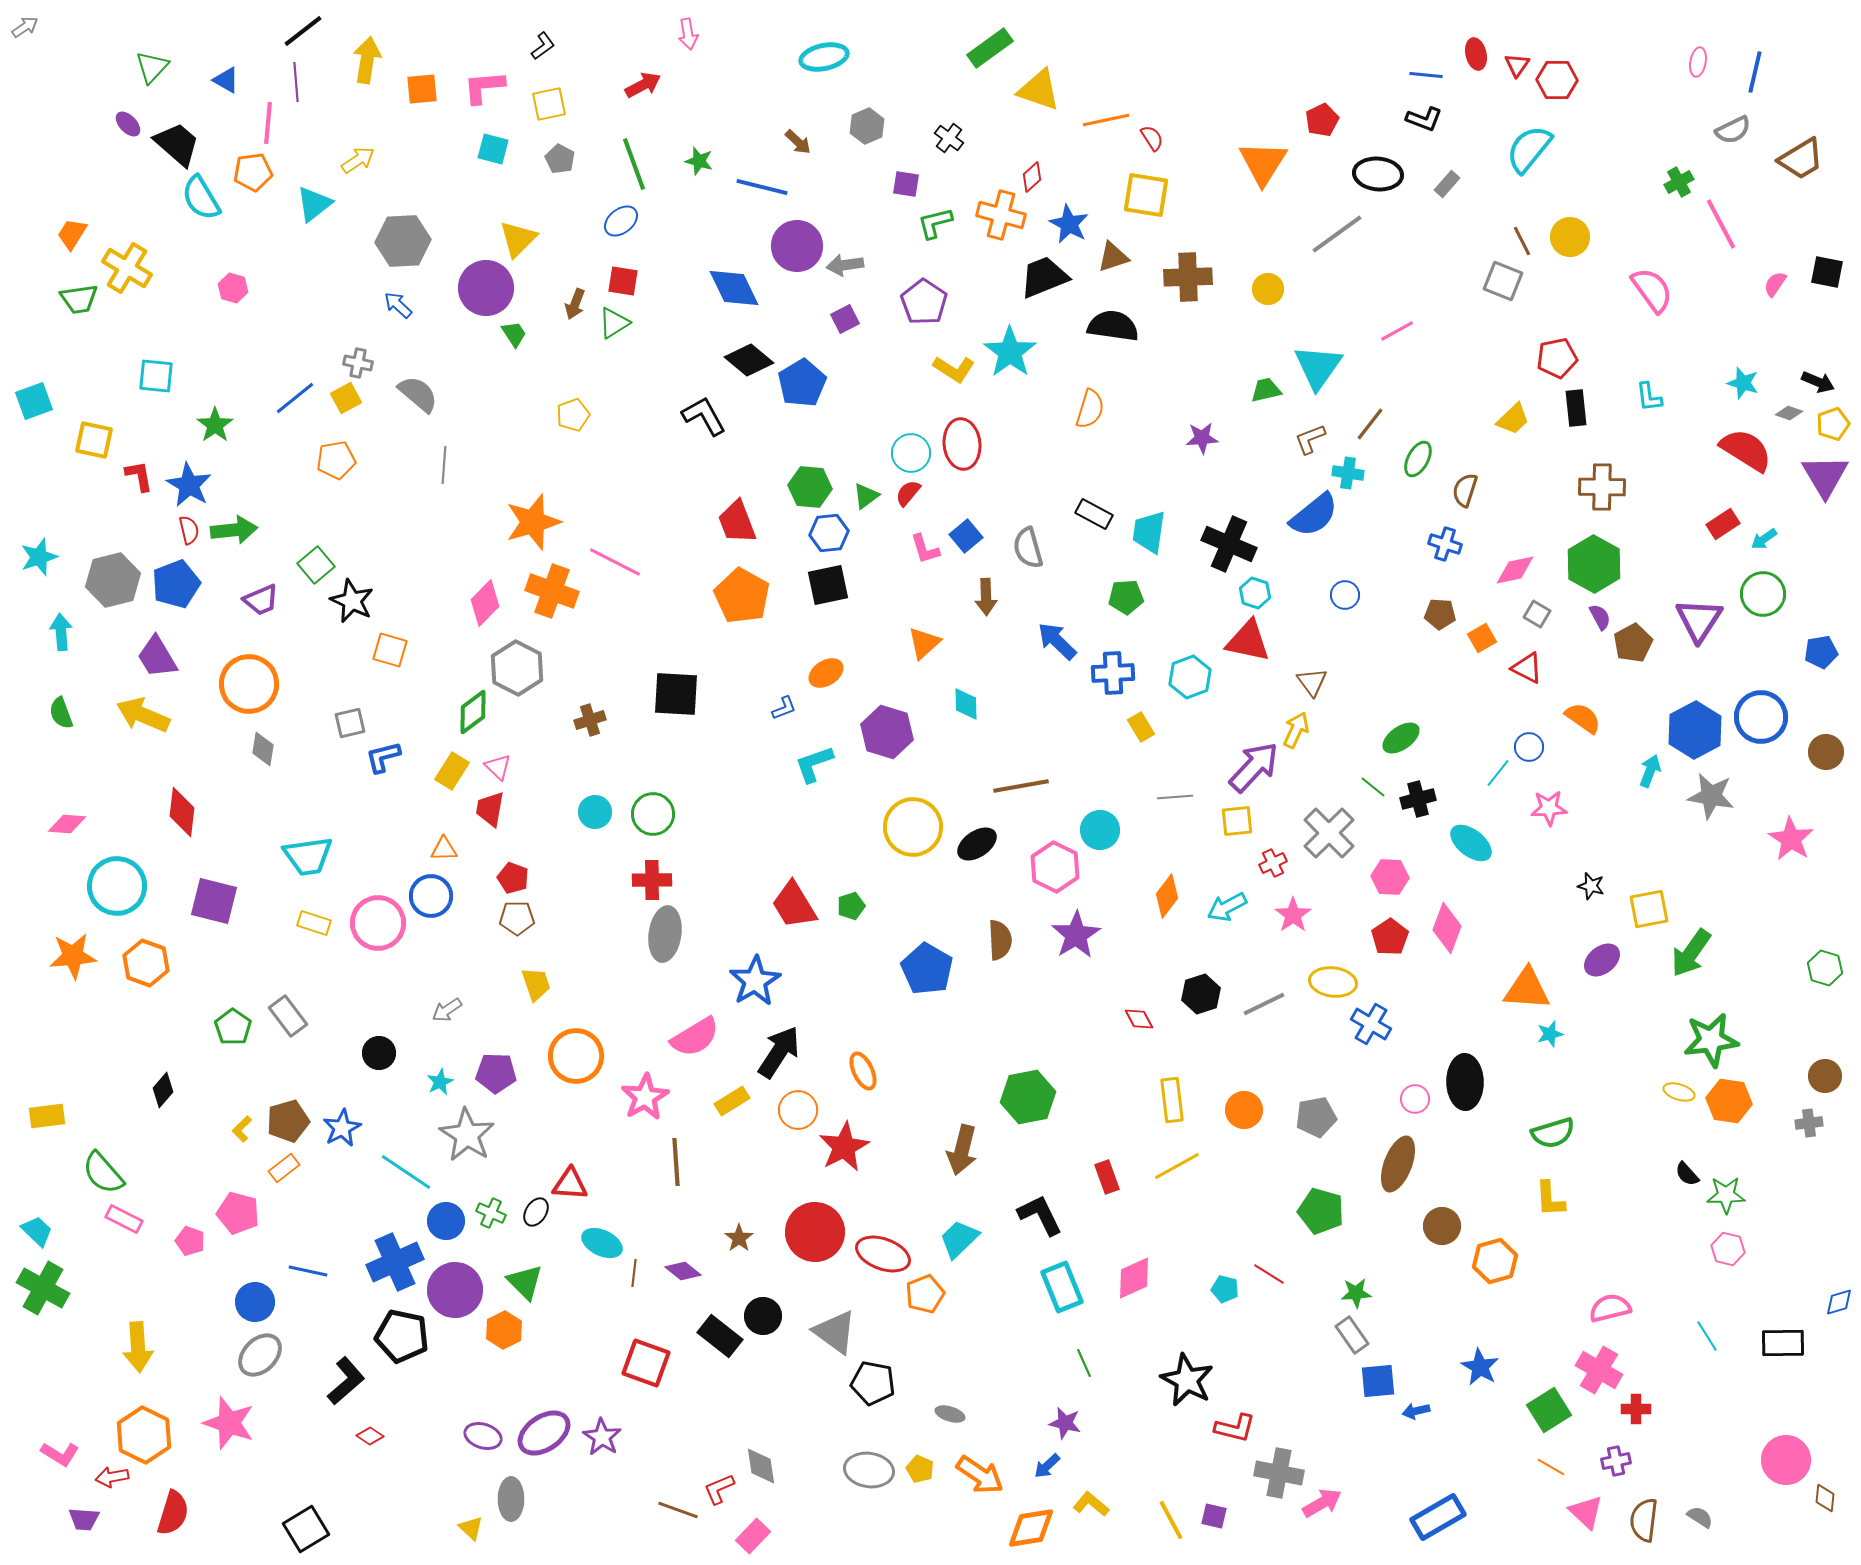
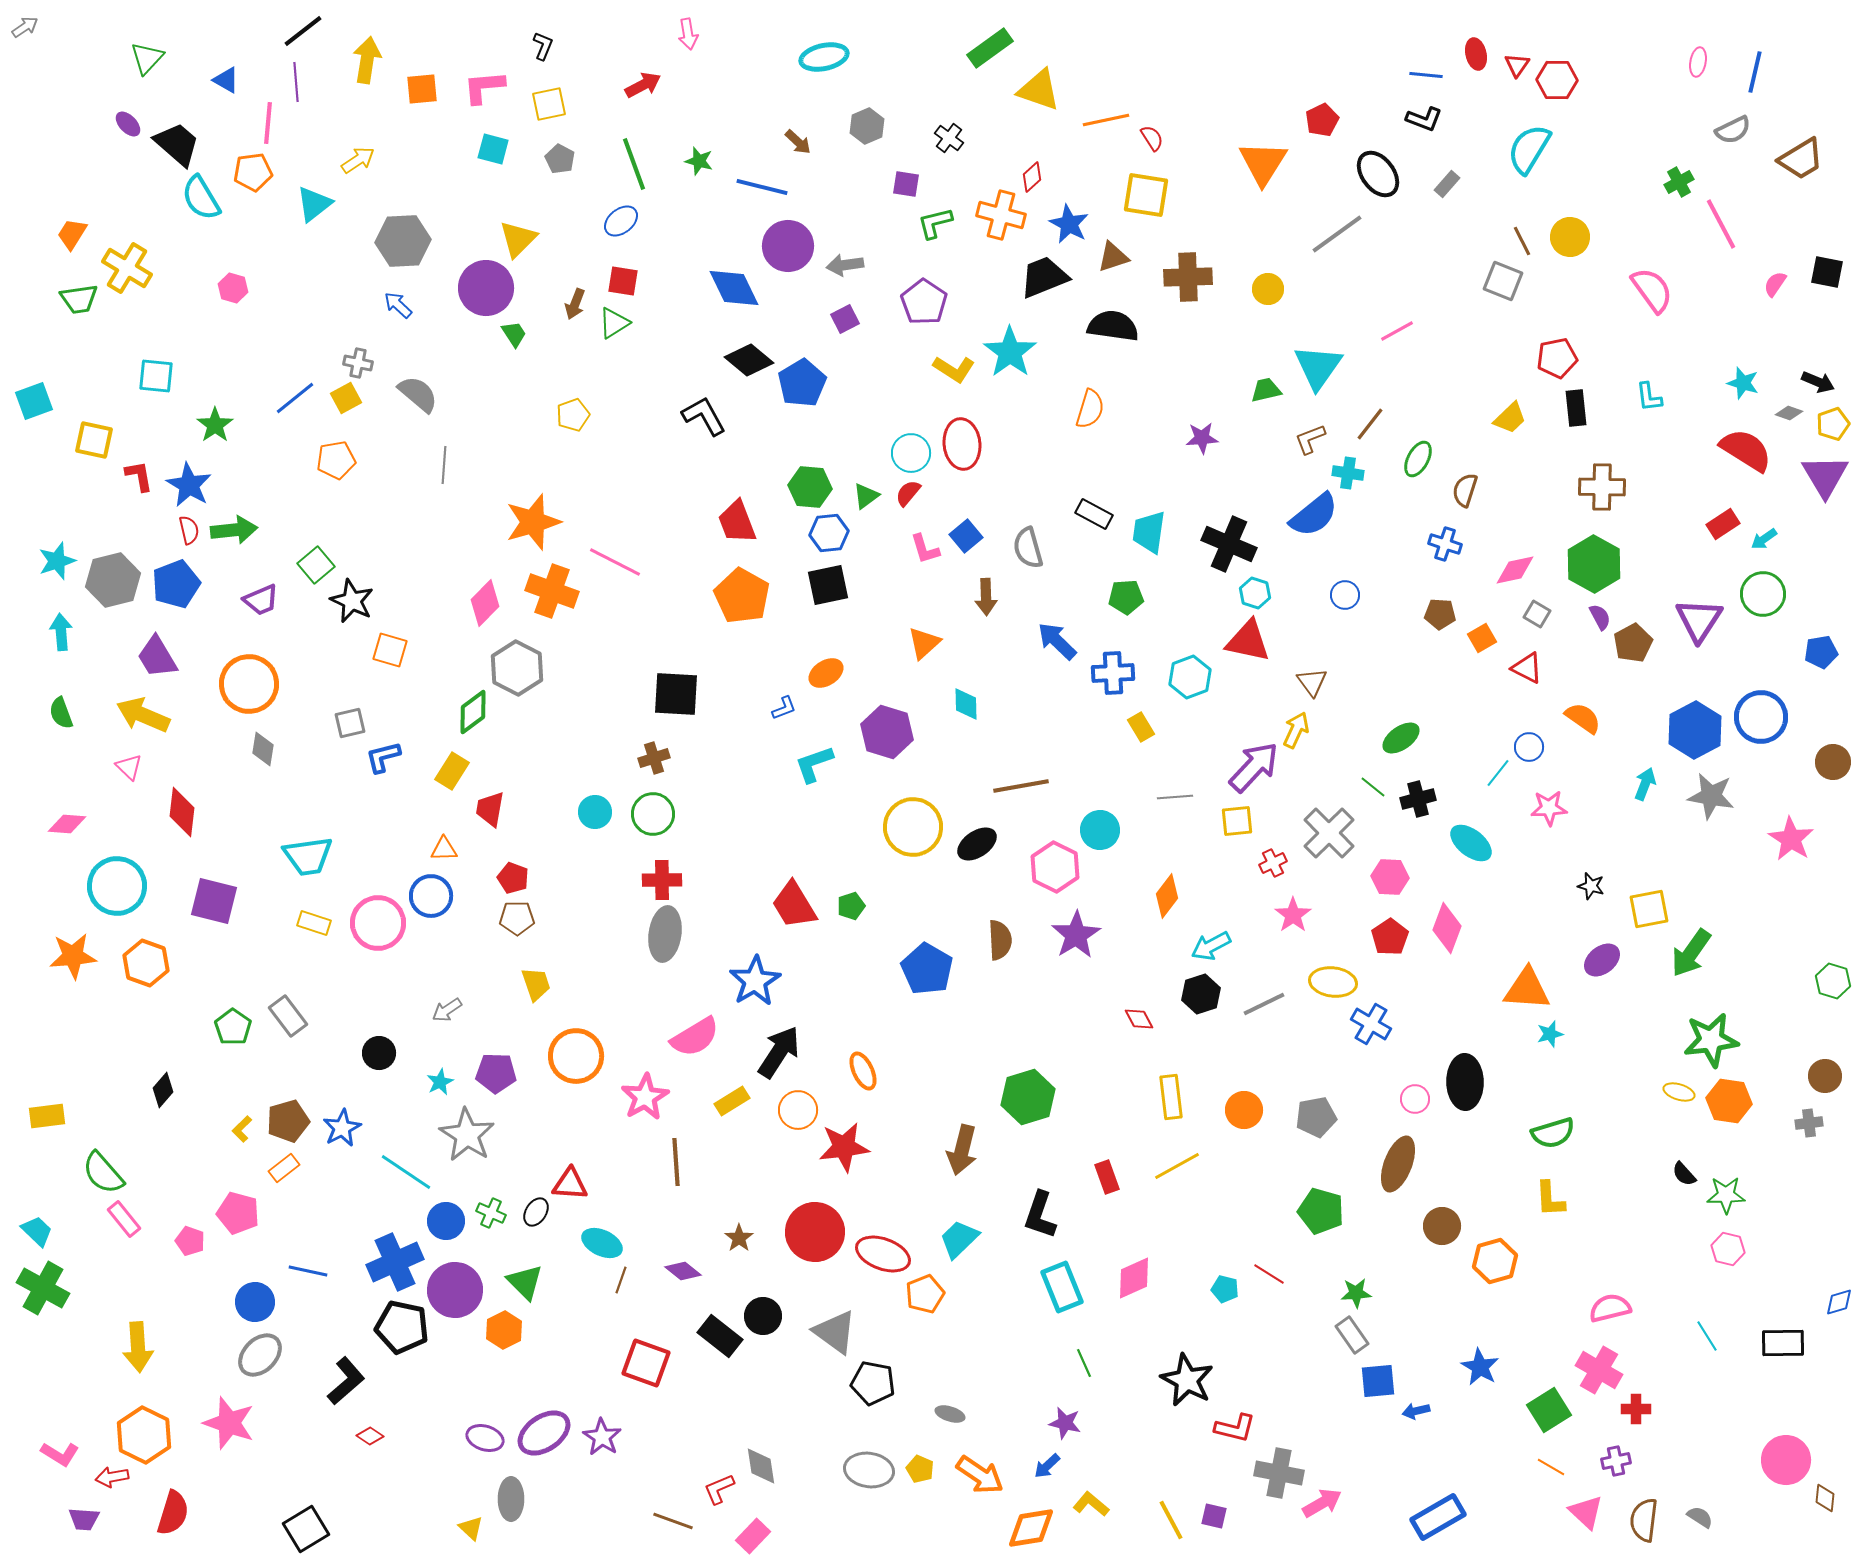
black L-shape at (543, 46): rotated 32 degrees counterclockwise
green triangle at (152, 67): moved 5 px left, 9 px up
cyan semicircle at (1529, 149): rotated 8 degrees counterclockwise
black ellipse at (1378, 174): rotated 48 degrees clockwise
purple circle at (797, 246): moved 9 px left
yellow trapezoid at (1513, 419): moved 3 px left, 1 px up
cyan star at (39, 557): moved 18 px right, 4 px down
brown cross at (590, 720): moved 64 px right, 38 px down
brown circle at (1826, 752): moved 7 px right, 10 px down
pink triangle at (498, 767): moved 369 px left
cyan arrow at (1650, 771): moved 5 px left, 13 px down
red cross at (652, 880): moved 10 px right
cyan arrow at (1227, 907): moved 16 px left, 39 px down
green hexagon at (1825, 968): moved 8 px right, 13 px down
green hexagon at (1028, 1097): rotated 6 degrees counterclockwise
yellow rectangle at (1172, 1100): moved 1 px left, 3 px up
red star at (844, 1147): rotated 21 degrees clockwise
black semicircle at (1687, 1174): moved 3 px left
black L-shape at (1040, 1215): rotated 135 degrees counterclockwise
pink rectangle at (124, 1219): rotated 24 degrees clockwise
brown line at (634, 1273): moved 13 px left, 7 px down; rotated 12 degrees clockwise
black pentagon at (402, 1336): moved 9 px up
purple ellipse at (483, 1436): moved 2 px right, 2 px down
brown line at (678, 1510): moved 5 px left, 11 px down
